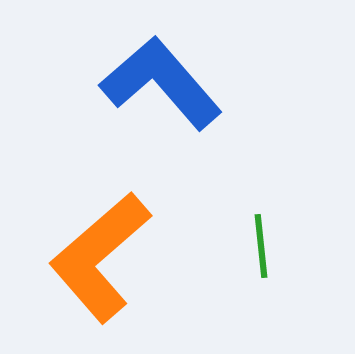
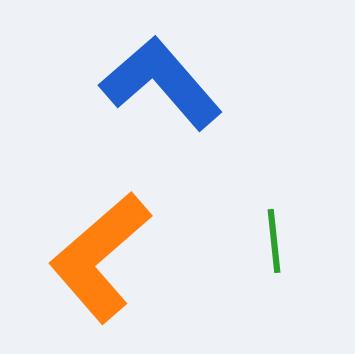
green line: moved 13 px right, 5 px up
